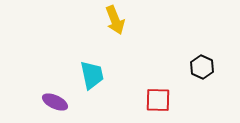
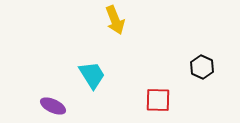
cyan trapezoid: rotated 20 degrees counterclockwise
purple ellipse: moved 2 px left, 4 px down
